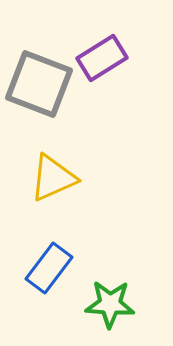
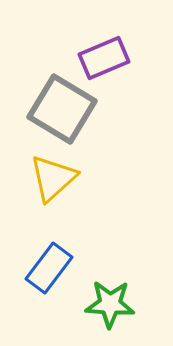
purple rectangle: moved 2 px right; rotated 9 degrees clockwise
gray square: moved 23 px right, 25 px down; rotated 10 degrees clockwise
yellow triangle: rotated 18 degrees counterclockwise
